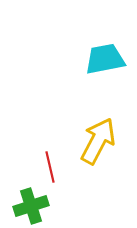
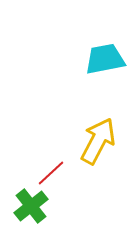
red line: moved 1 px right, 6 px down; rotated 60 degrees clockwise
green cross: rotated 20 degrees counterclockwise
